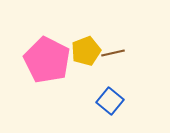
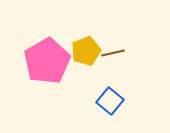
pink pentagon: moved 1 px down; rotated 15 degrees clockwise
